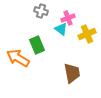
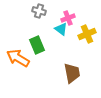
gray cross: moved 2 px left
